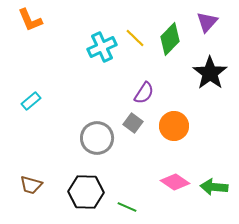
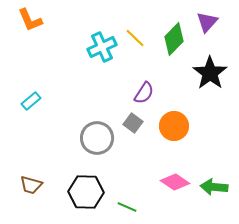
green diamond: moved 4 px right
